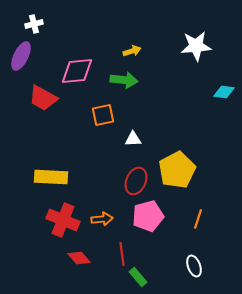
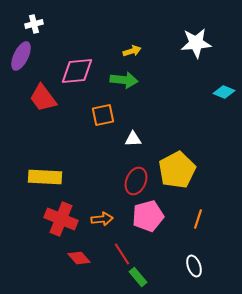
white star: moved 3 px up
cyan diamond: rotated 15 degrees clockwise
red trapezoid: rotated 24 degrees clockwise
yellow rectangle: moved 6 px left
red cross: moved 2 px left, 1 px up
red line: rotated 25 degrees counterclockwise
